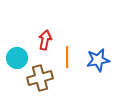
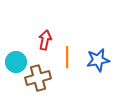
cyan circle: moved 1 px left, 4 px down
brown cross: moved 2 px left
